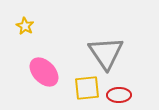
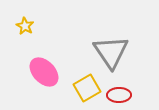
gray triangle: moved 5 px right, 1 px up
yellow square: rotated 24 degrees counterclockwise
